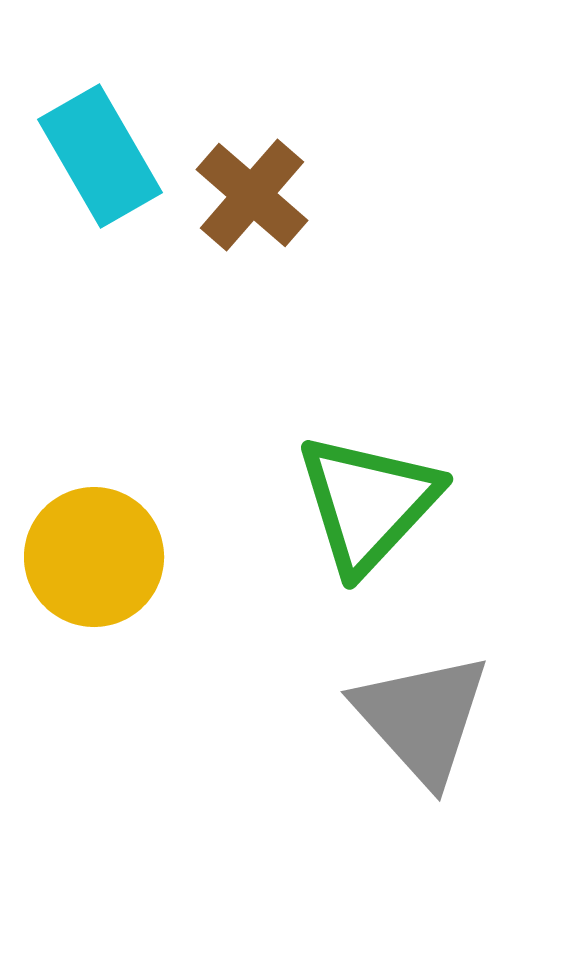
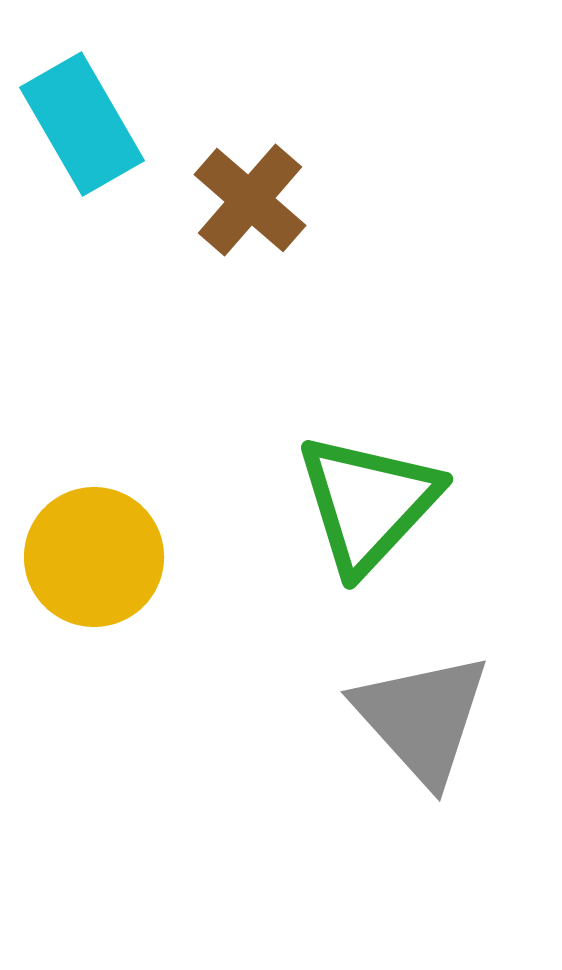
cyan rectangle: moved 18 px left, 32 px up
brown cross: moved 2 px left, 5 px down
